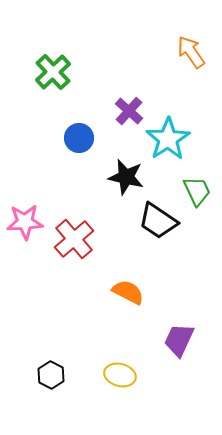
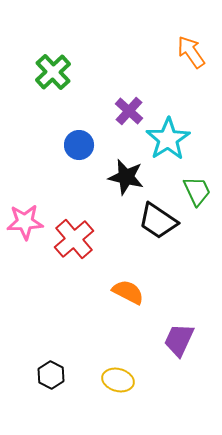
blue circle: moved 7 px down
yellow ellipse: moved 2 px left, 5 px down
